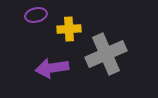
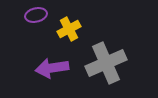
yellow cross: rotated 25 degrees counterclockwise
gray cross: moved 9 px down
